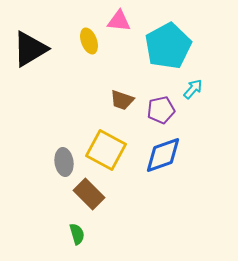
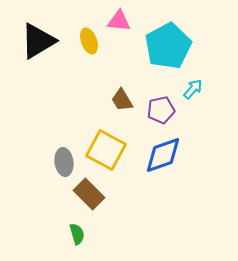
black triangle: moved 8 px right, 8 px up
brown trapezoid: rotated 40 degrees clockwise
